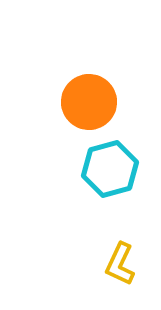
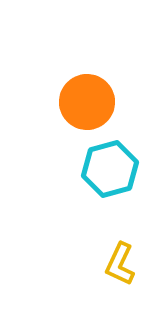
orange circle: moved 2 px left
